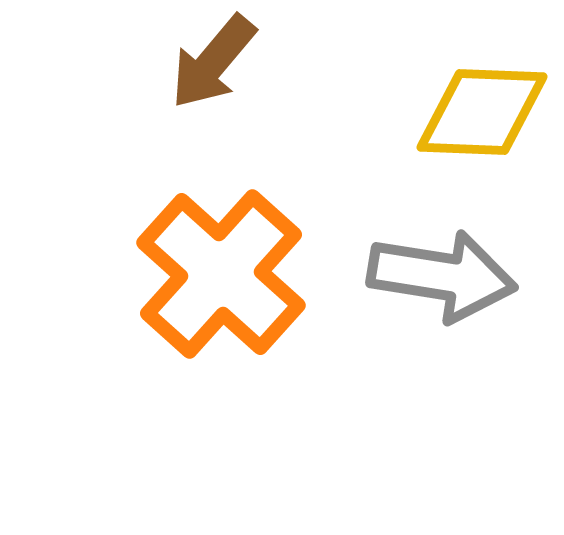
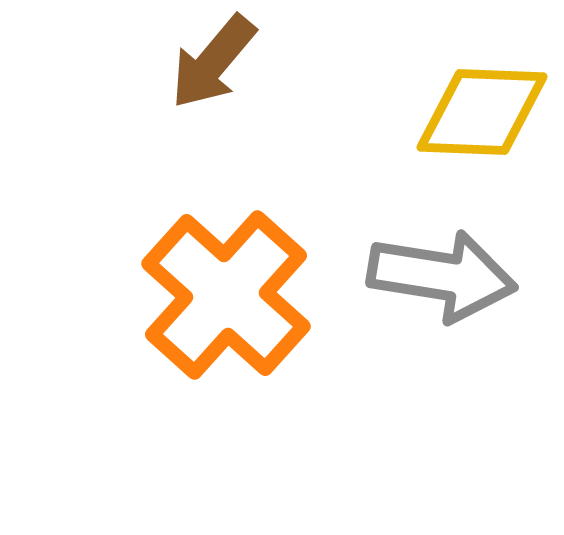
orange cross: moved 5 px right, 21 px down
